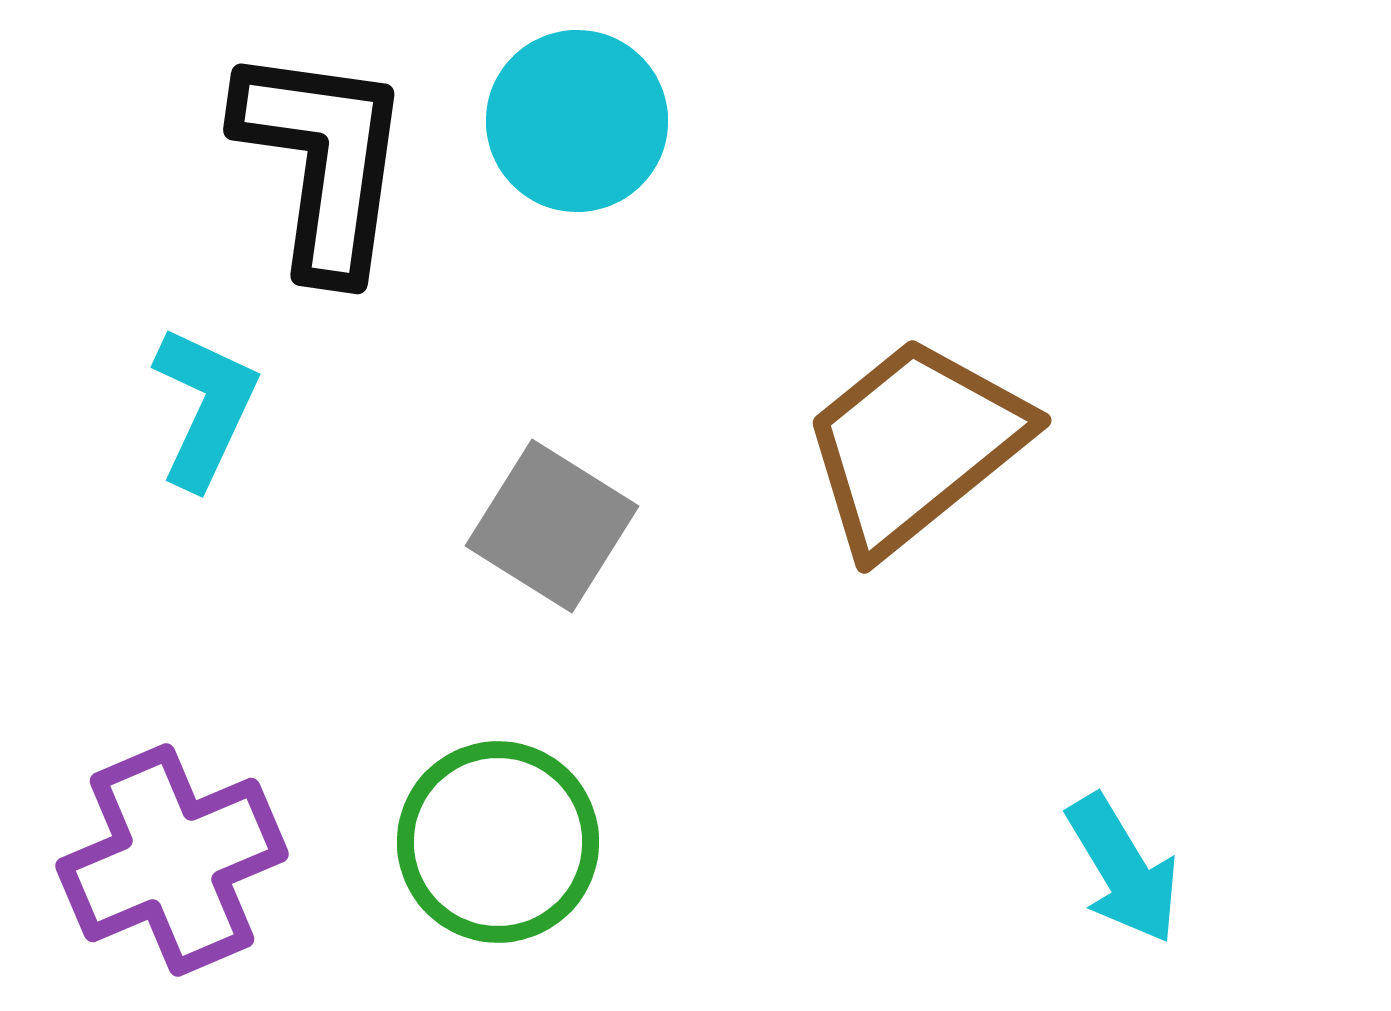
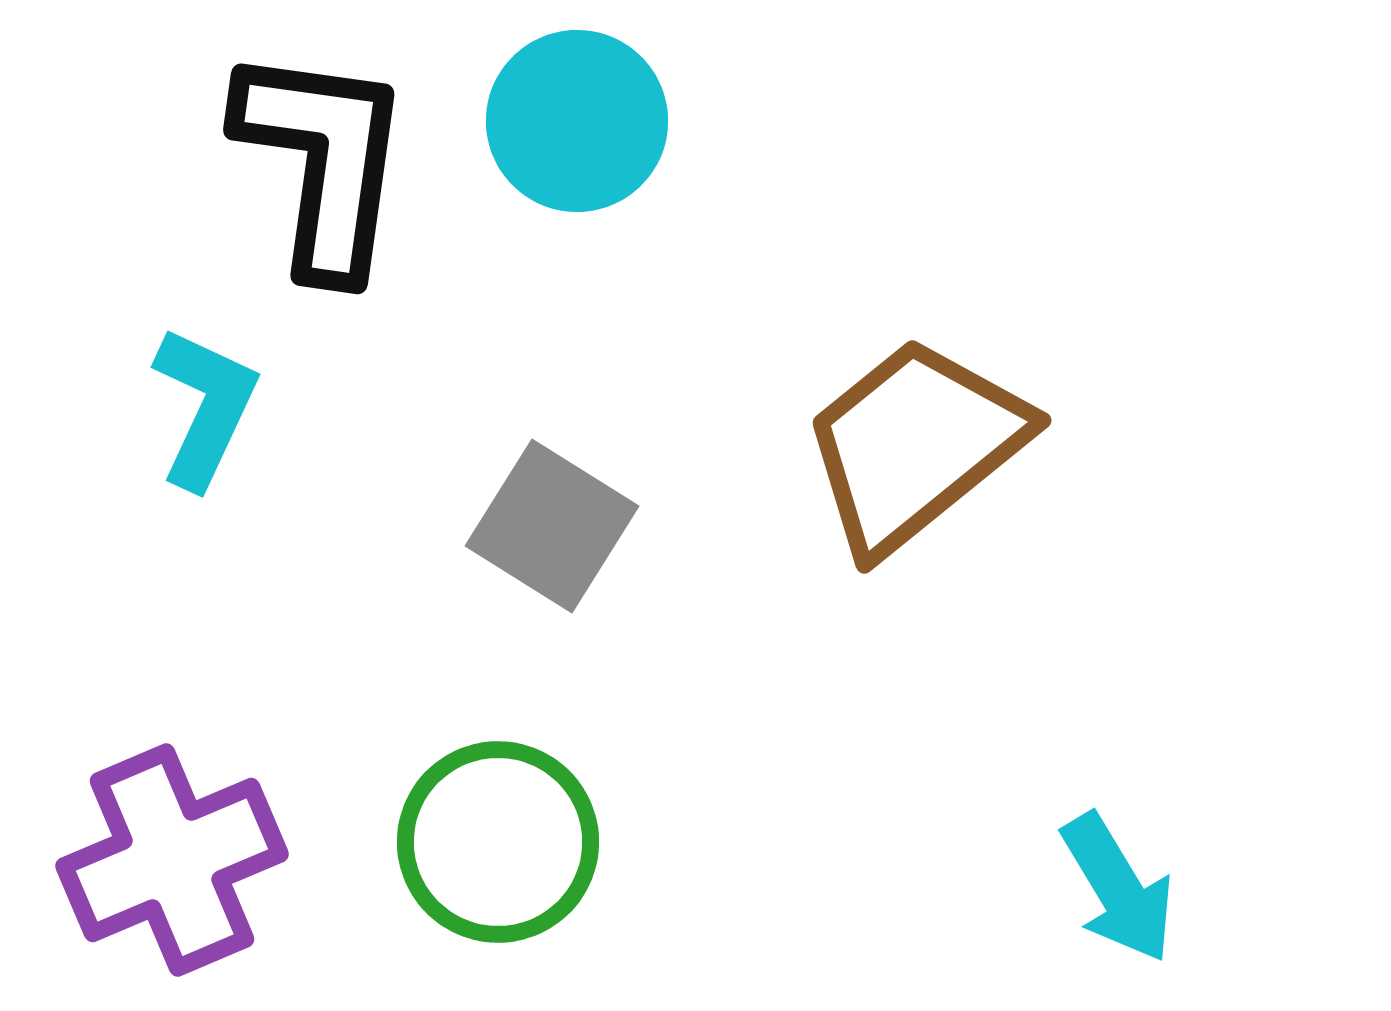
cyan arrow: moved 5 px left, 19 px down
